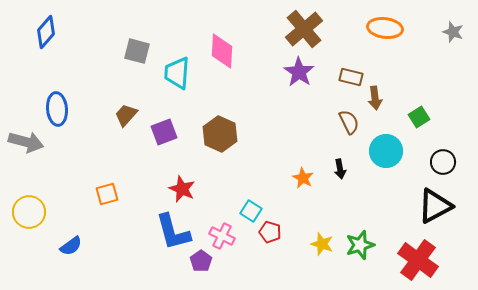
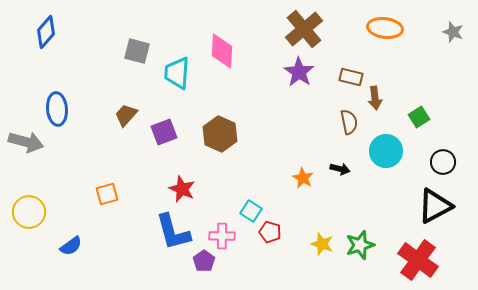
brown semicircle: rotated 15 degrees clockwise
black arrow: rotated 66 degrees counterclockwise
pink cross: rotated 25 degrees counterclockwise
purple pentagon: moved 3 px right
